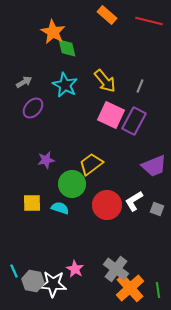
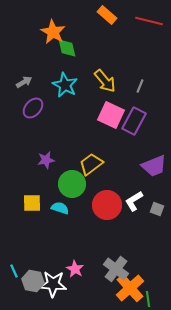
green line: moved 10 px left, 9 px down
